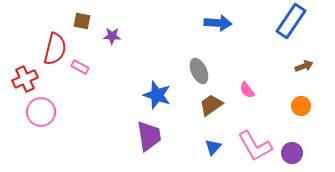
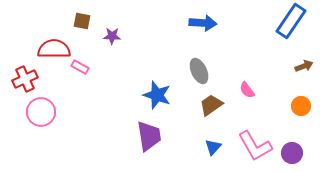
blue arrow: moved 15 px left
red semicircle: moved 1 px left; rotated 104 degrees counterclockwise
